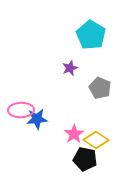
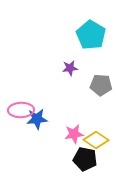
purple star: rotated 14 degrees clockwise
gray pentagon: moved 1 px right, 3 px up; rotated 20 degrees counterclockwise
pink star: rotated 24 degrees clockwise
